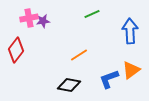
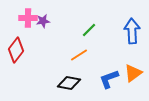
green line: moved 3 px left, 16 px down; rotated 21 degrees counterclockwise
pink cross: moved 1 px left; rotated 12 degrees clockwise
blue arrow: moved 2 px right
orange triangle: moved 2 px right, 3 px down
black diamond: moved 2 px up
